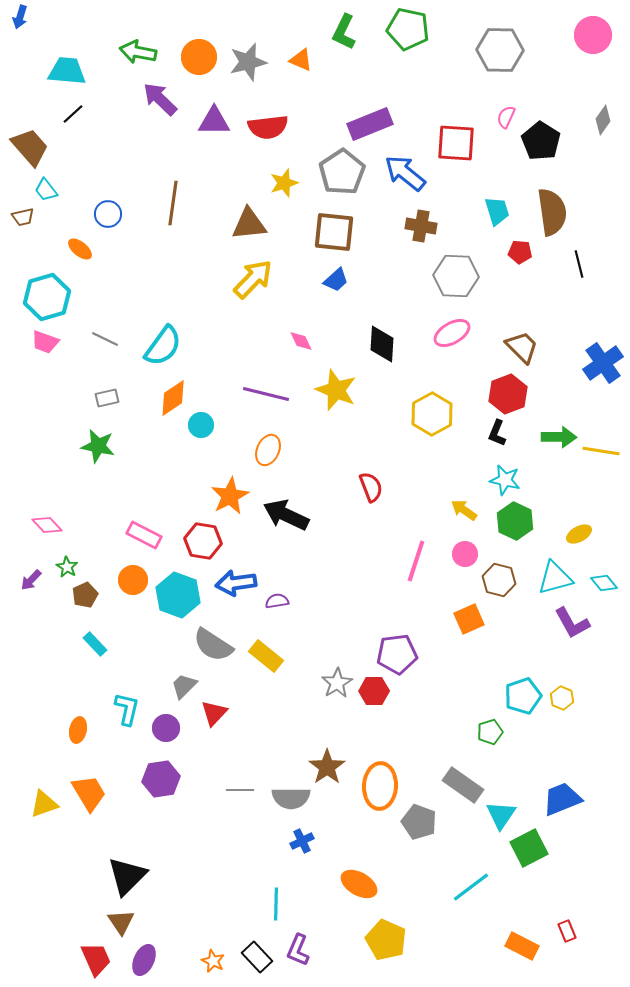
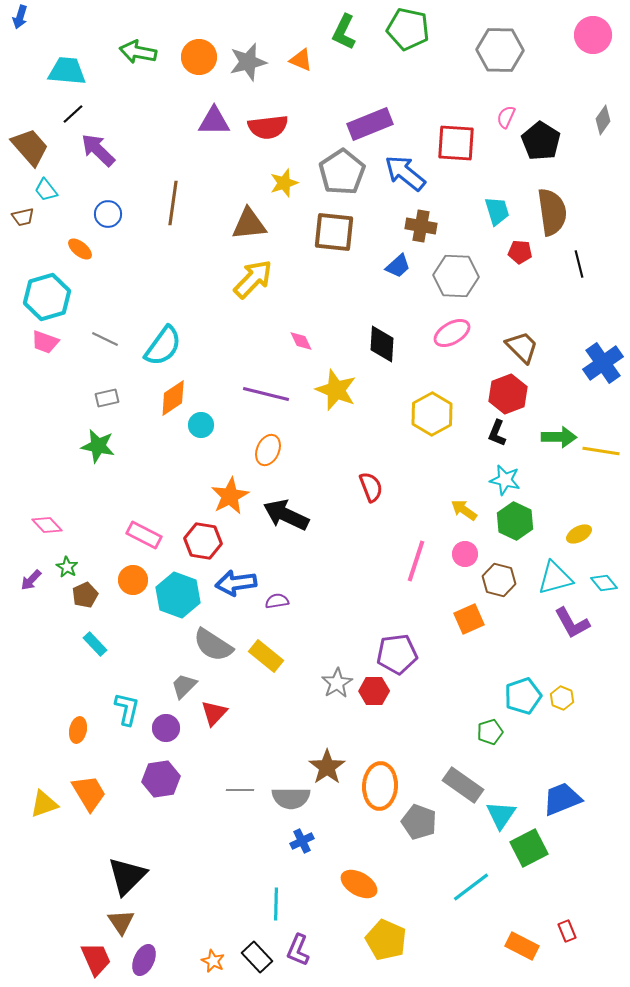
purple arrow at (160, 99): moved 62 px left, 51 px down
blue trapezoid at (336, 280): moved 62 px right, 14 px up
